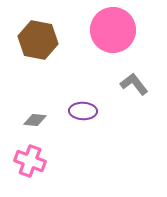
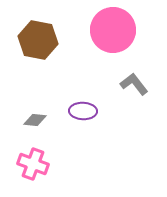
pink cross: moved 3 px right, 3 px down
